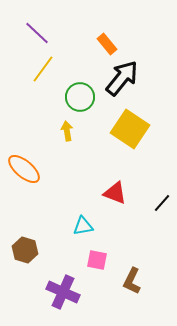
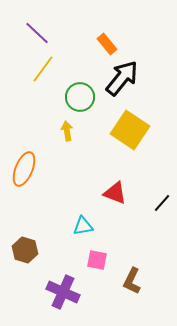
yellow square: moved 1 px down
orange ellipse: rotated 72 degrees clockwise
